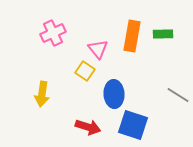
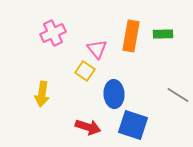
orange rectangle: moved 1 px left
pink triangle: moved 1 px left
